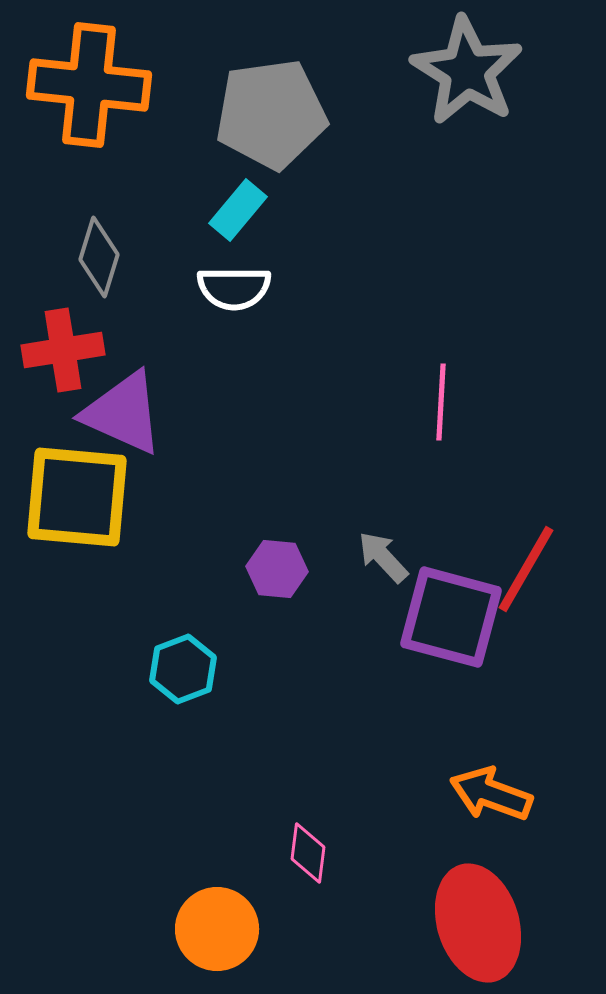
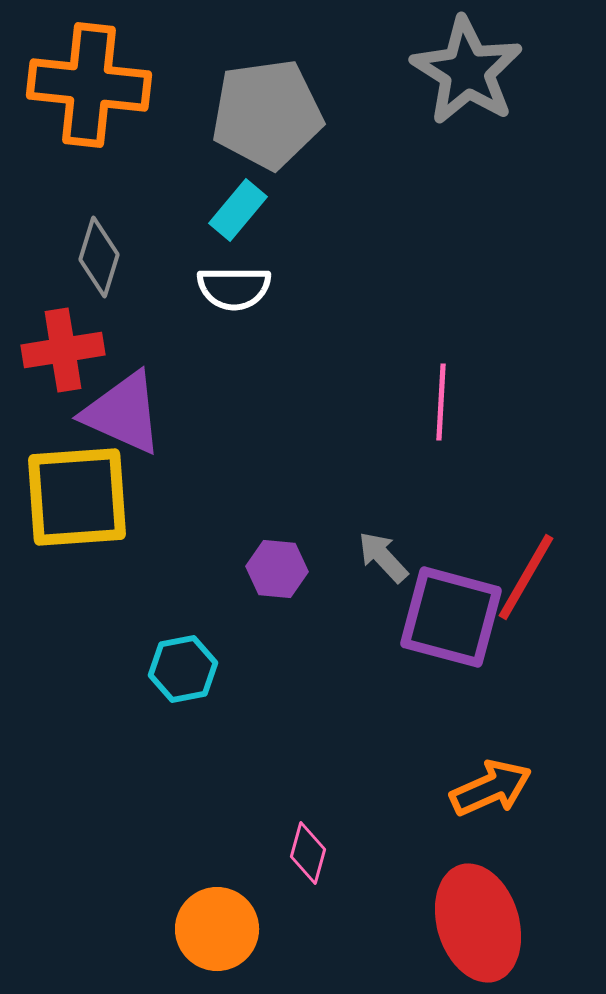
gray pentagon: moved 4 px left
yellow square: rotated 9 degrees counterclockwise
red line: moved 8 px down
cyan hexagon: rotated 10 degrees clockwise
orange arrow: moved 6 px up; rotated 136 degrees clockwise
pink diamond: rotated 8 degrees clockwise
